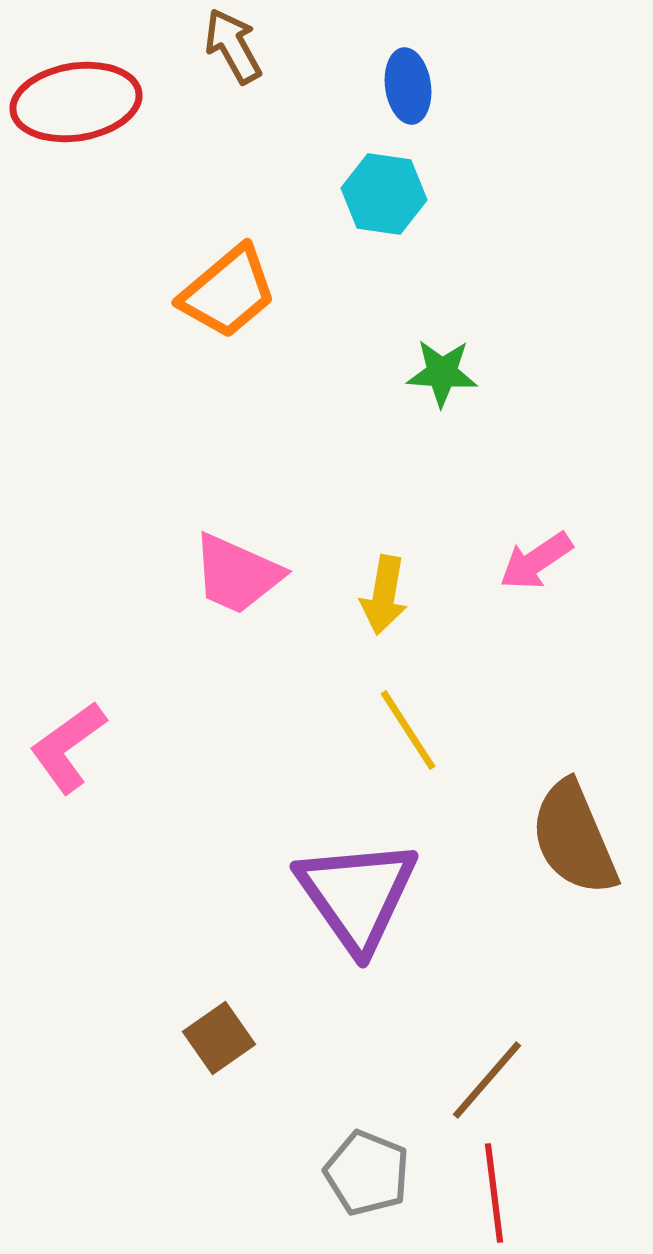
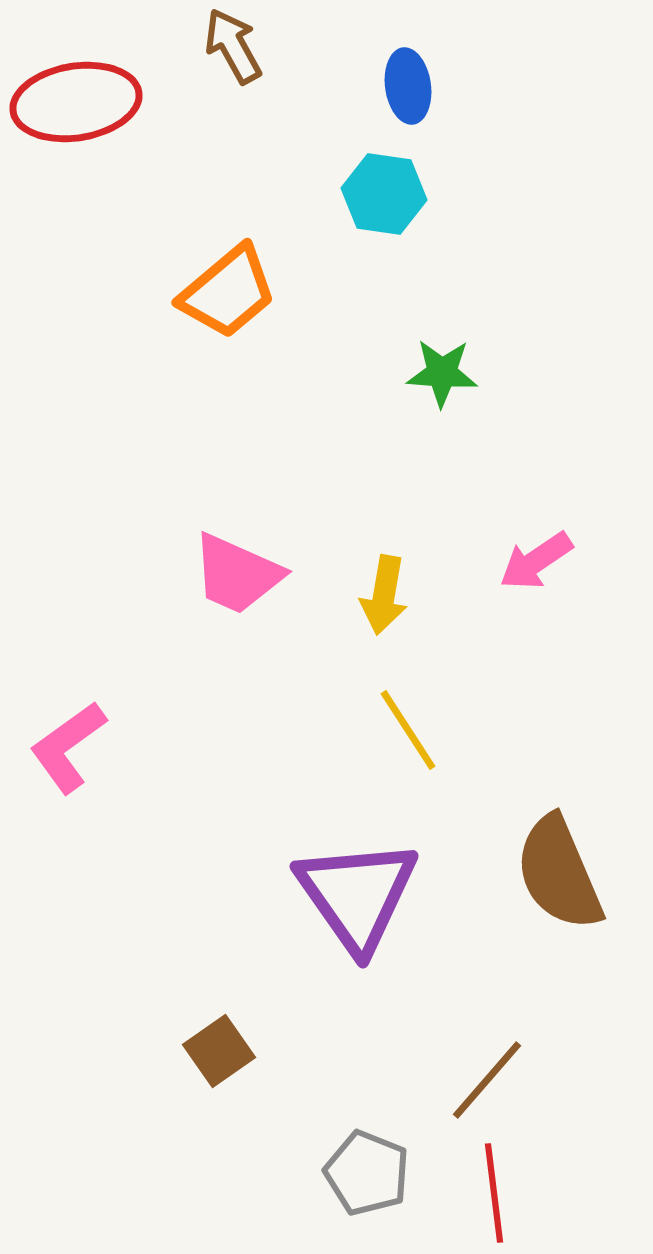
brown semicircle: moved 15 px left, 35 px down
brown square: moved 13 px down
